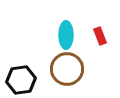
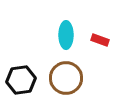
red rectangle: moved 4 px down; rotated 48 degrees counterclockwise
brown circle: moved 1 px left, 9 px down
